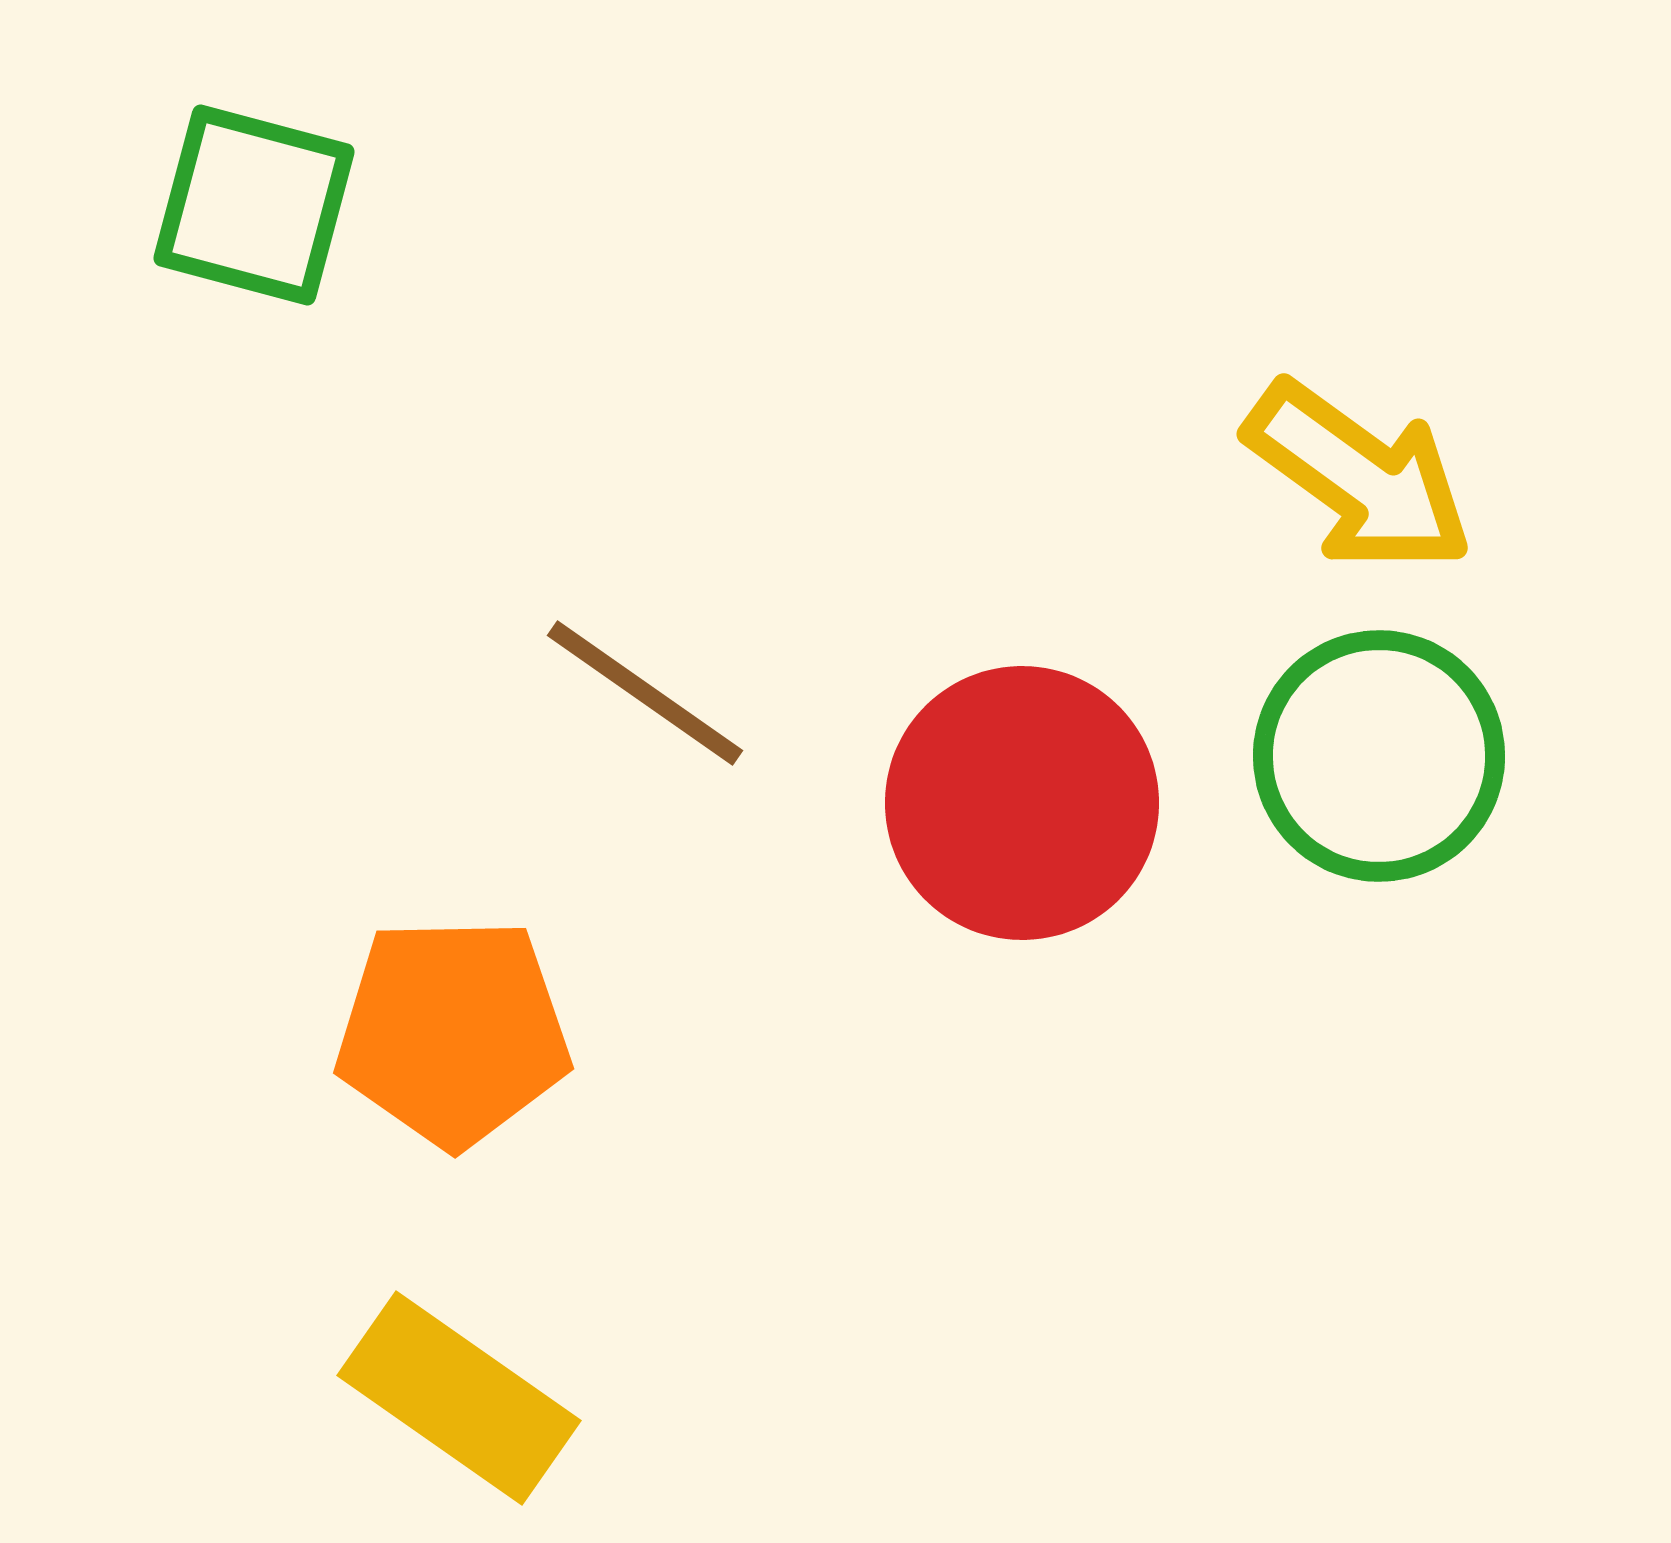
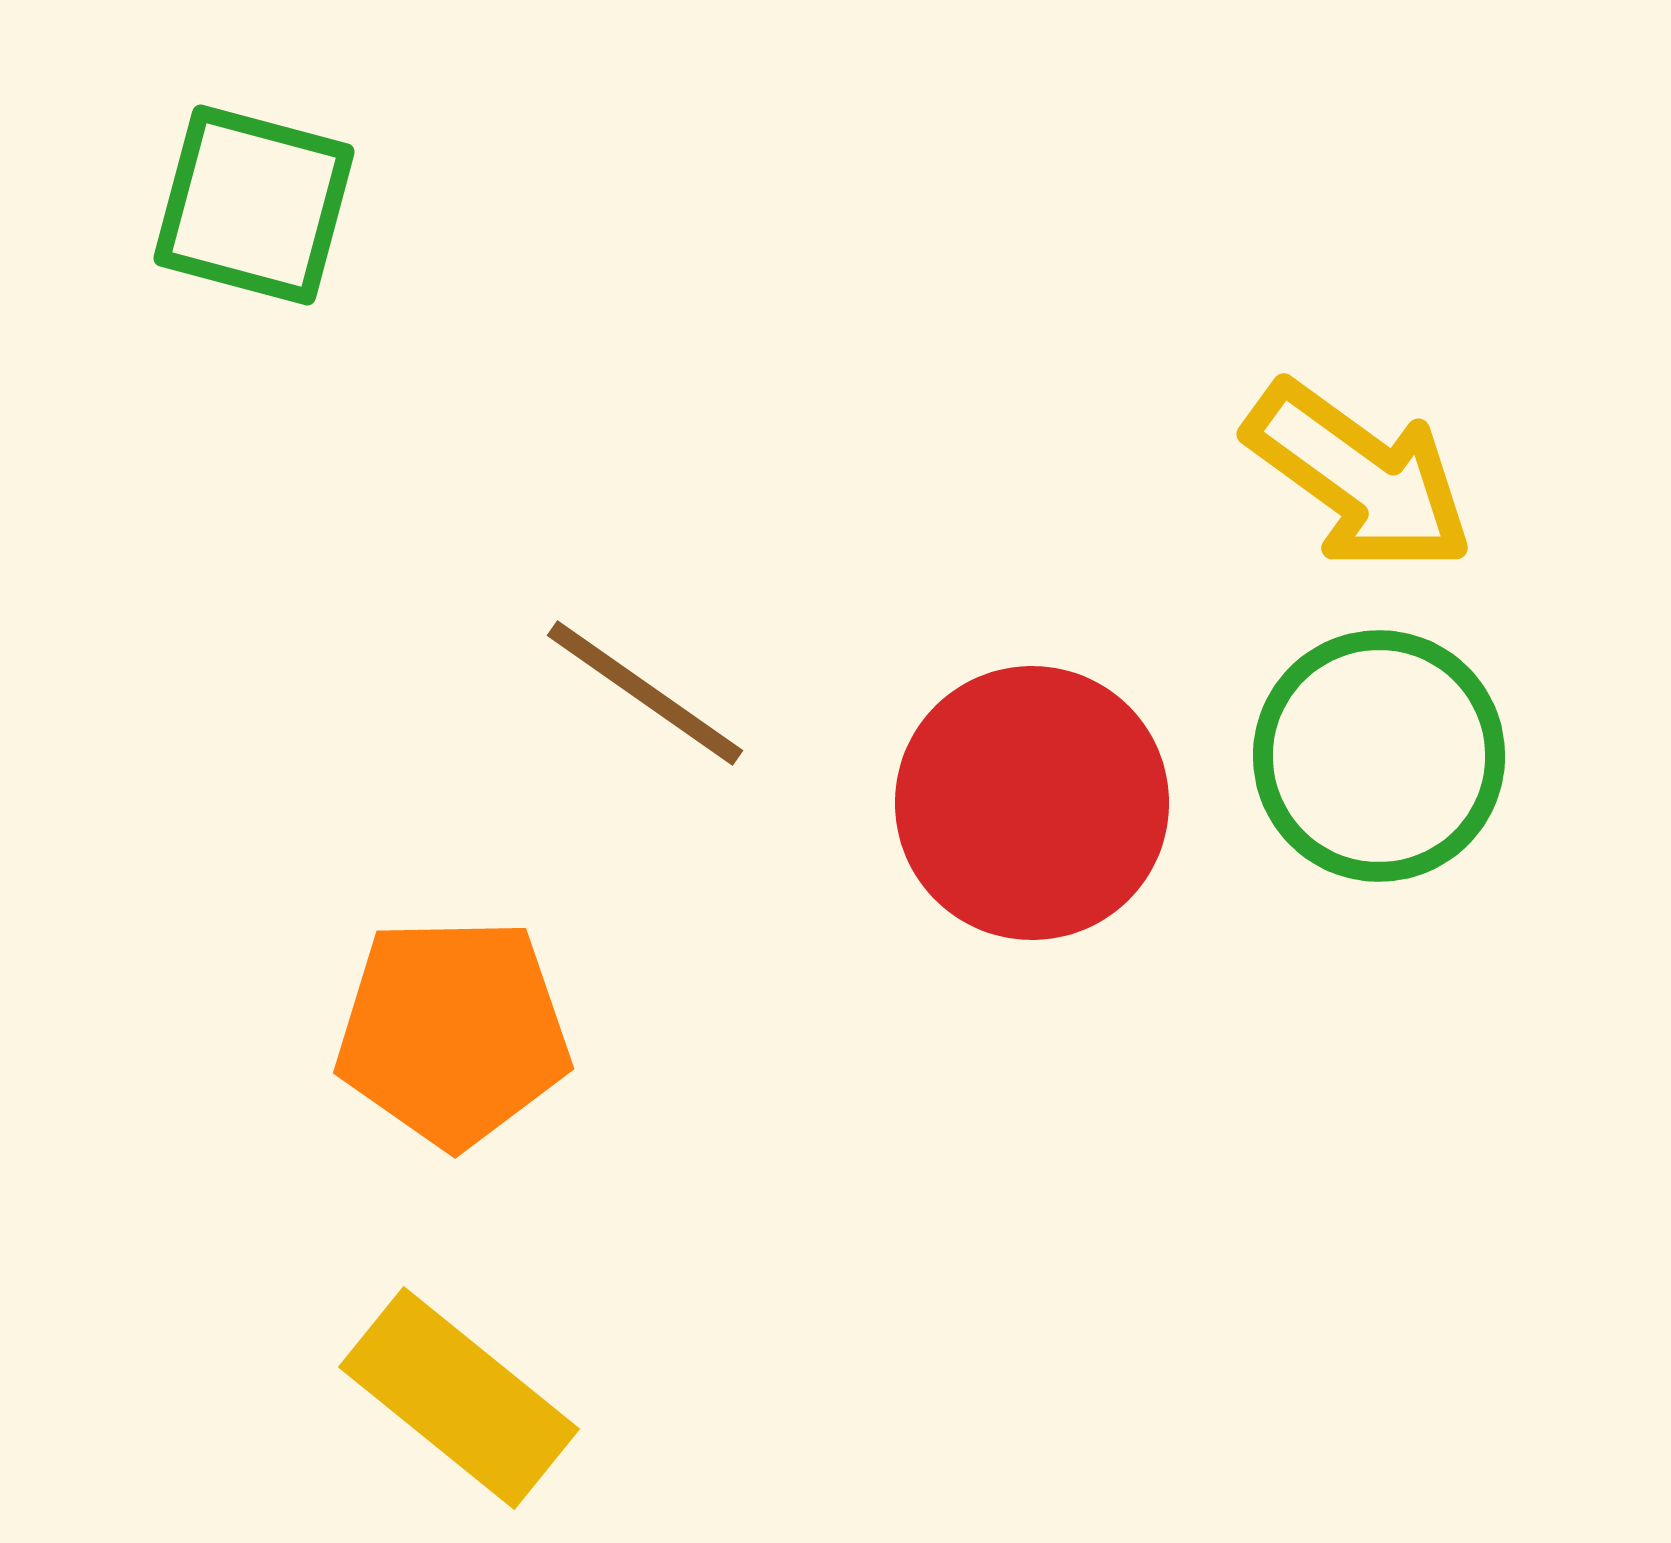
red circle: moved 10 px right
yellow rectangle: rotated 4 degrees clockwise
